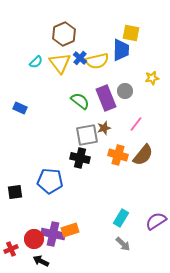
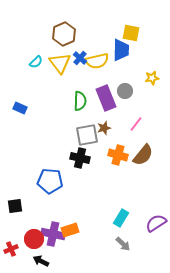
green semicircle: rotated 54 degrees clockwise
black square: moved 14 px down
purple semicircle: moved 2 px down
